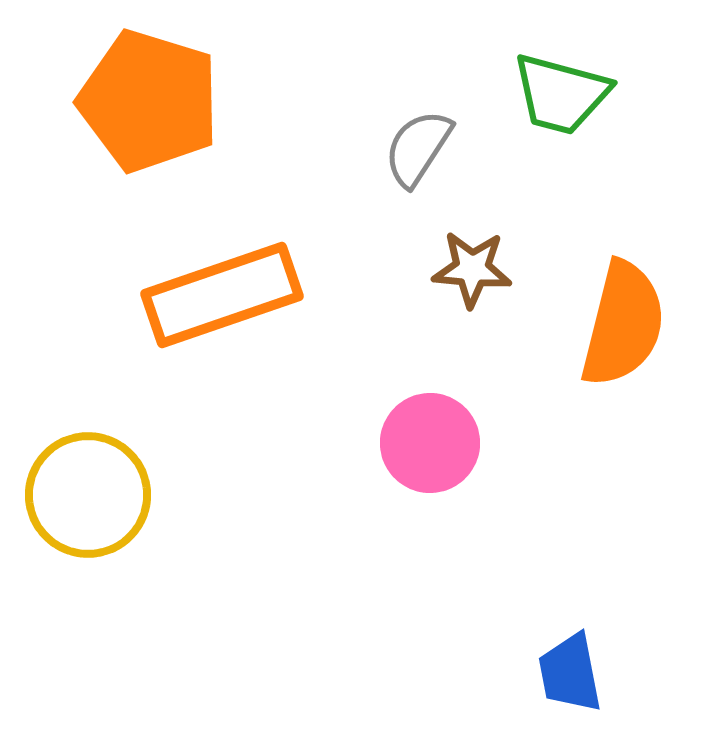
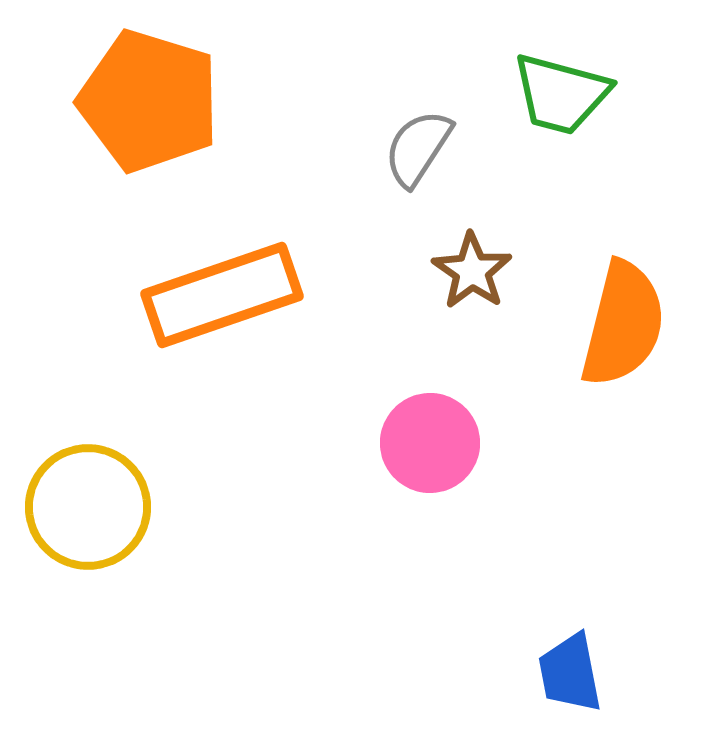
brown star: moved 2 px down; rotated 30 degrees clockwise
yellow circle: moved 12 px down
